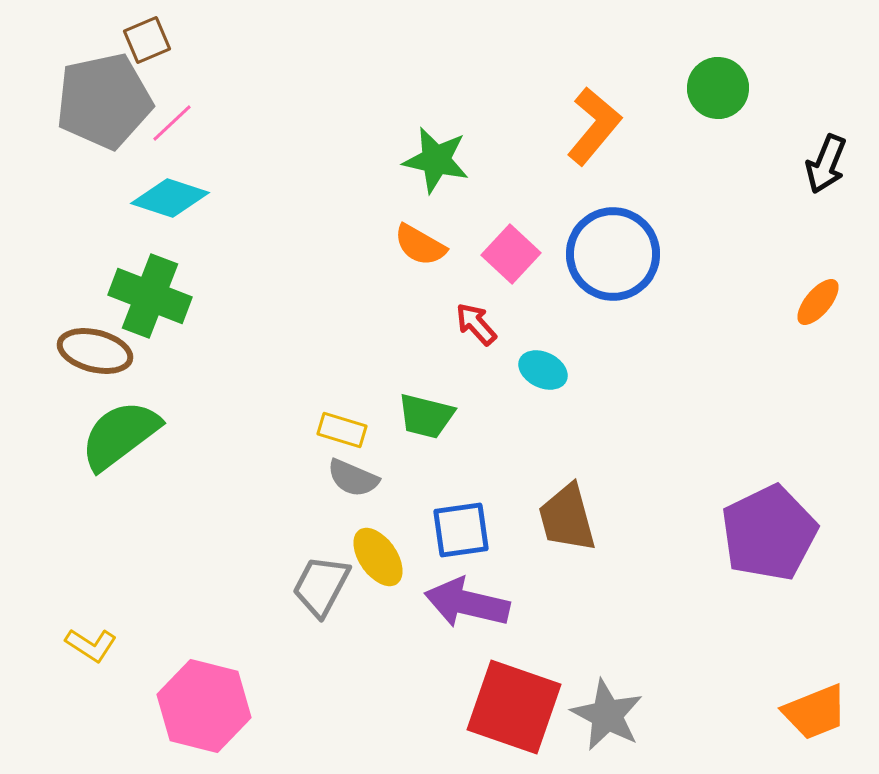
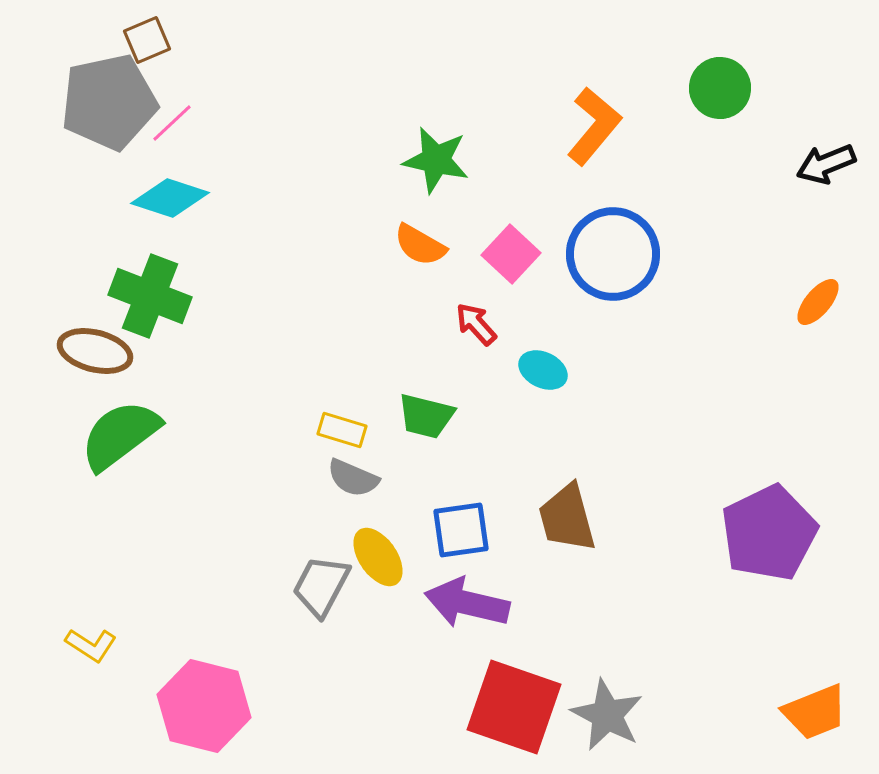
green circle: moved 2 px right
gray pentagon: moved 5 px right, 1 px down
black arrow: rotated 46 degrees clockwise
